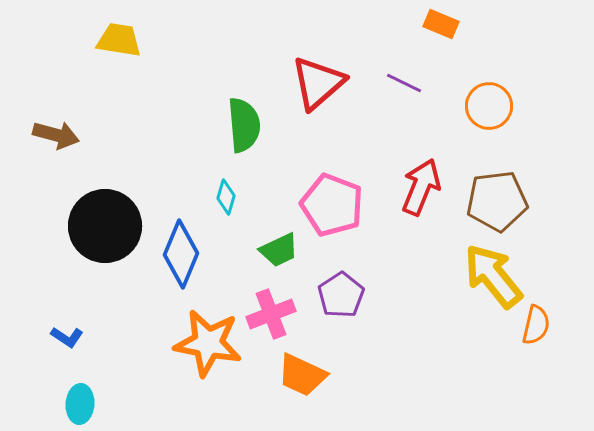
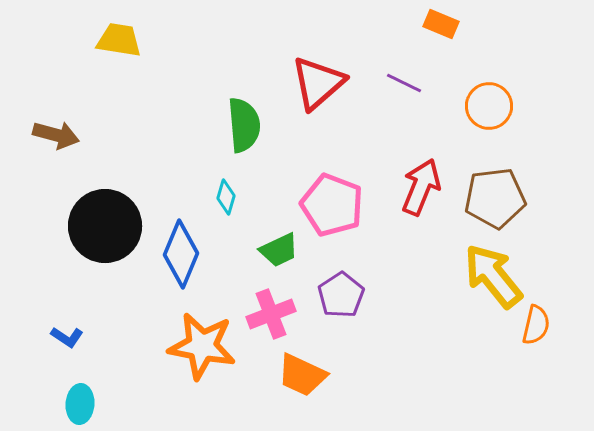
brown pentagon: moved 2 px left, 3 px up
orange star: moved 6 px left, 3 px down
